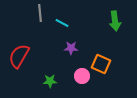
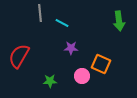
green arrow: moved 4 px right
